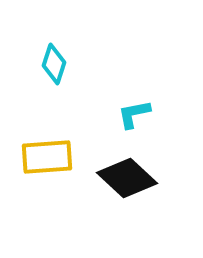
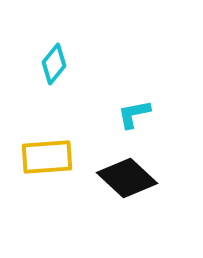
cyan diamond: rotated 21 degrees clockwise
